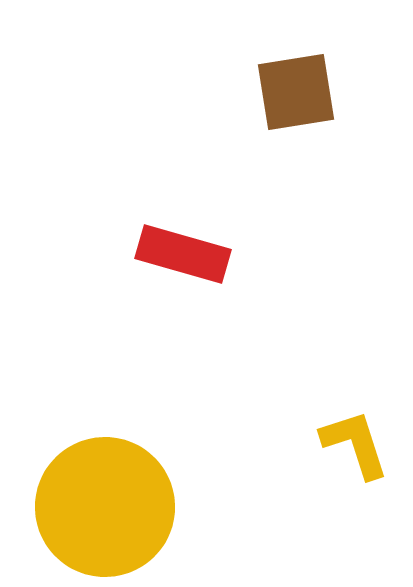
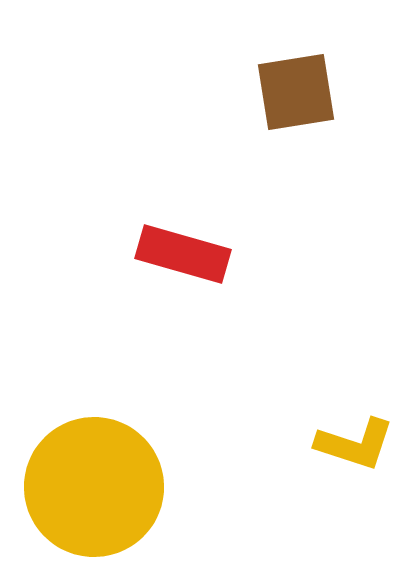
yellow L-shape: rotated 126 degrees clockwise
yellow circle: moved 11 px left, 20 px up
